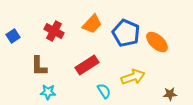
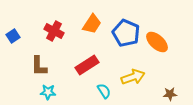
orange trapezoid: rotated 10 degrees counterclockwise
